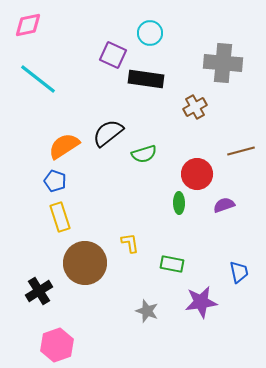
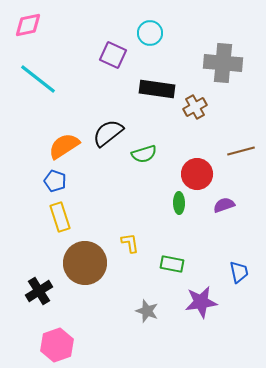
black rectangle: moved 11 px right, 10 px down
